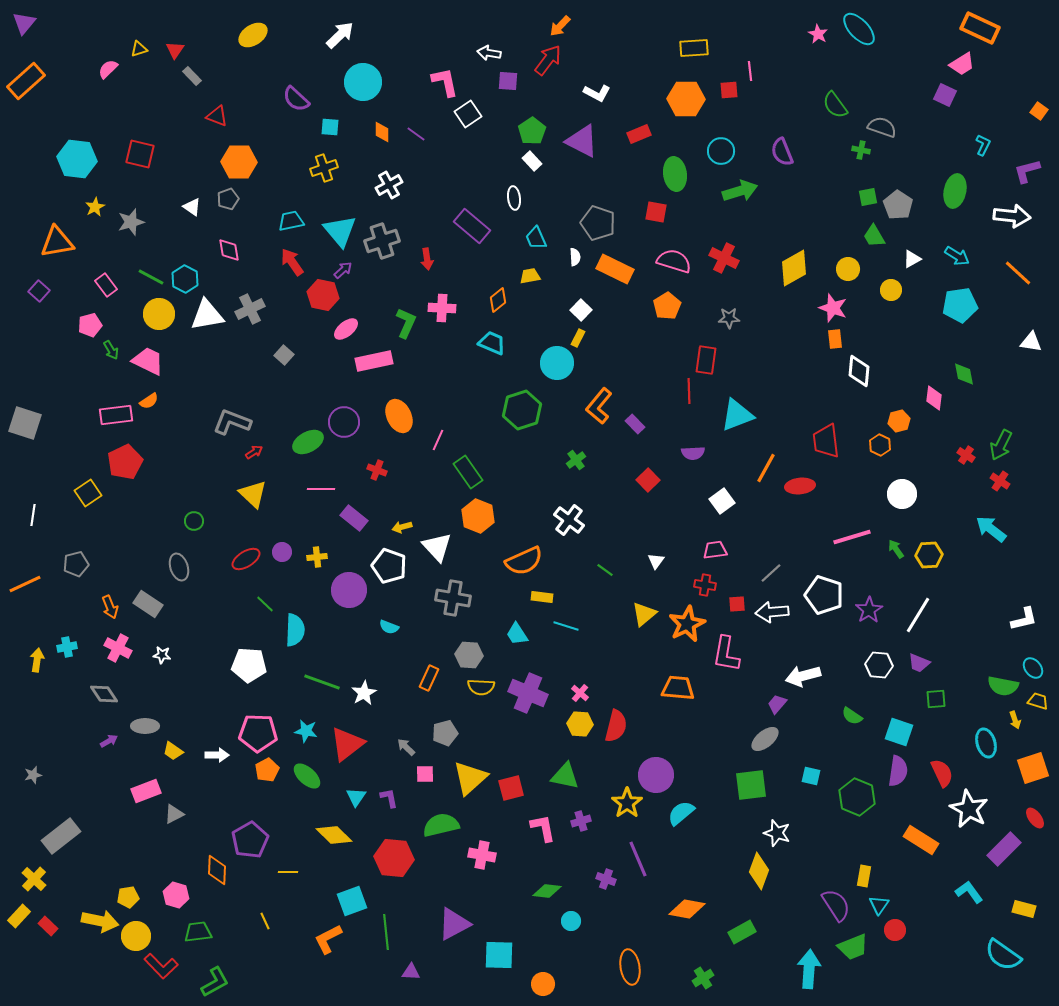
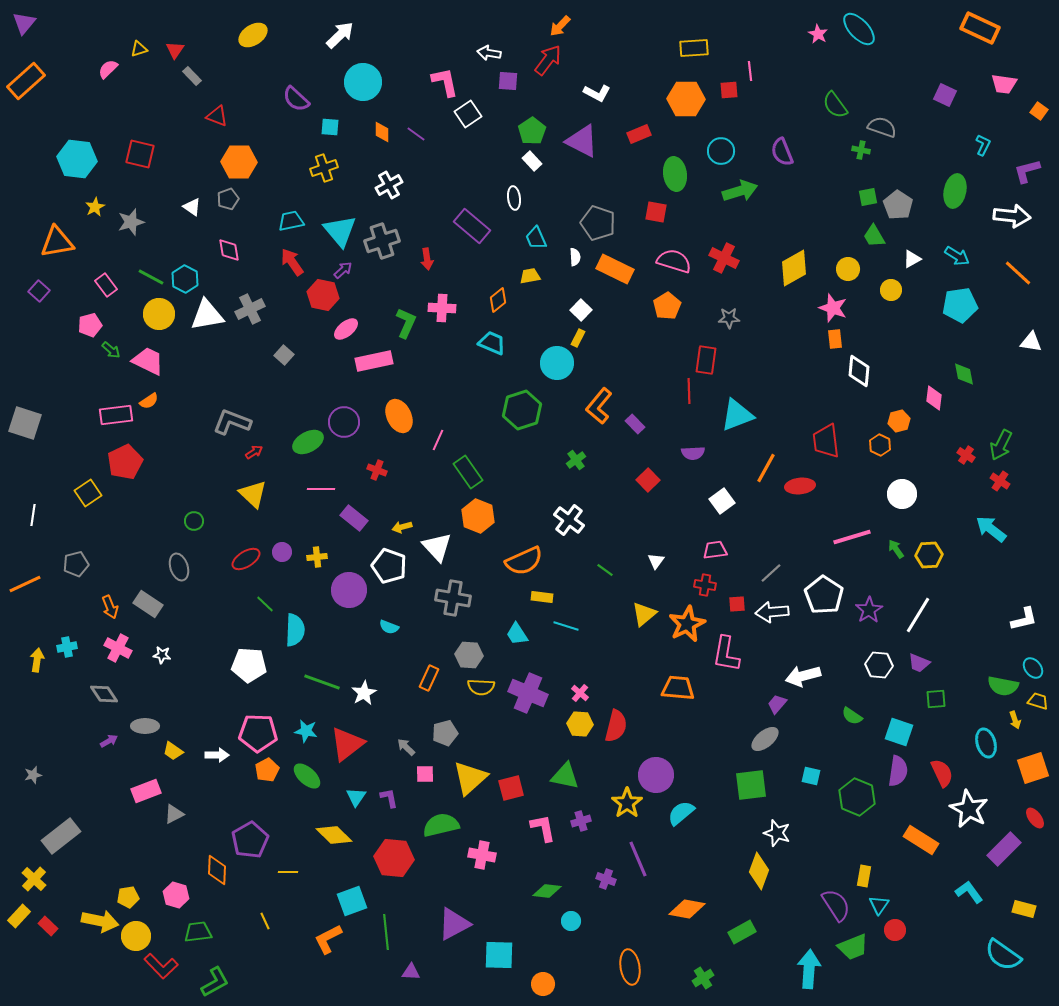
pink trapezoid at (962, 64): moved 42 px right, 20 px down; rotated 40 degrees clockwise
green arrow at (111, 350): rotated 18 degrees counterclockwise
white pentagon at (824, 595): rotated 15 degrees clockwise
